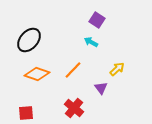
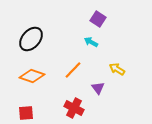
purple square: moved 1 px right, 1 px up
black ellipse: moved 2 px right, 1 px up
yellow arrow: rotated 105 degrees counterclockwise
orange diamond: moved 5 px left, 2 px down
purple triangle: moved 3 px left
red cross: rotated 12 degrees counterclockwise
